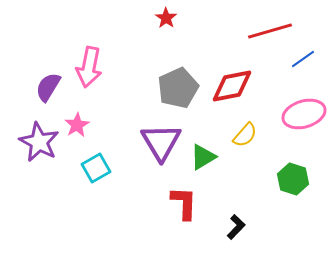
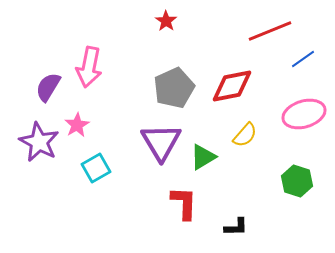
red star: moved 3 px down
red line: rotated 6 degrees counterclockwise
gray pentagon: moved 4 px left
green hexagon: moved 4 px right, 2 px down
black L-shape: rotated 45 degrees clockwise
